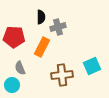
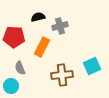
black semicircle: moved 3 px left; rotated 104 degrees counterclockwise
gray cross: moved 2 px right, 1 px up
cyan circle: moved 1 px left, 1 px down
